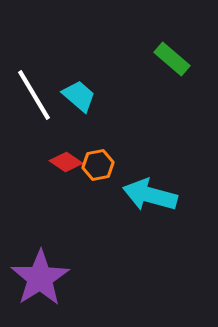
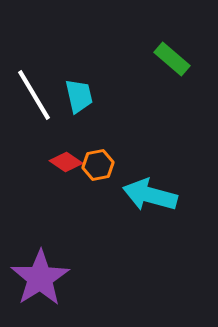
cyan trapezoid: rotated 36 degrees clockwise
